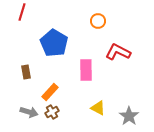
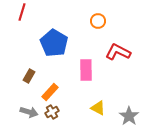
brown rectangle: moved 3 px right, 4 px down; rotated 40 degrees clockwise
